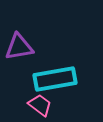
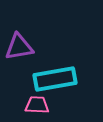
pink trapezoid: moved 3 px left; rotated 35 degrees counterclockwise
